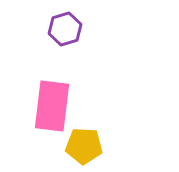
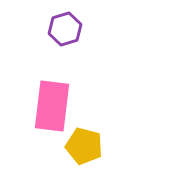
yellow pentagon: rotated 12 degrees clockwise
